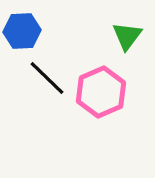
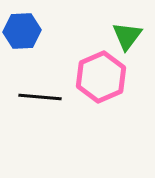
black line: moved 7 px left, 19 px down; rotated 39 degrees counterclockwise
pink hexagon: moved 15 px up
